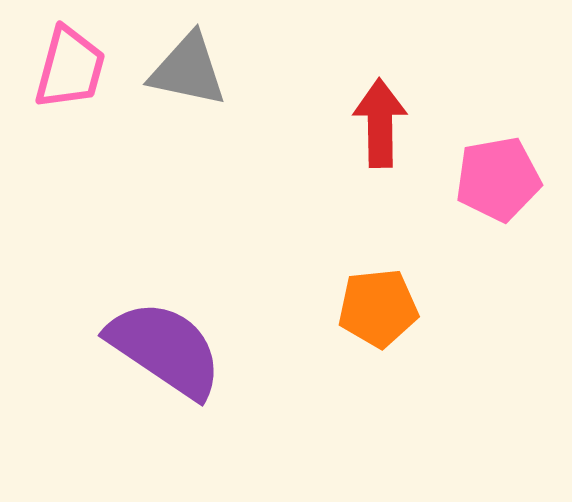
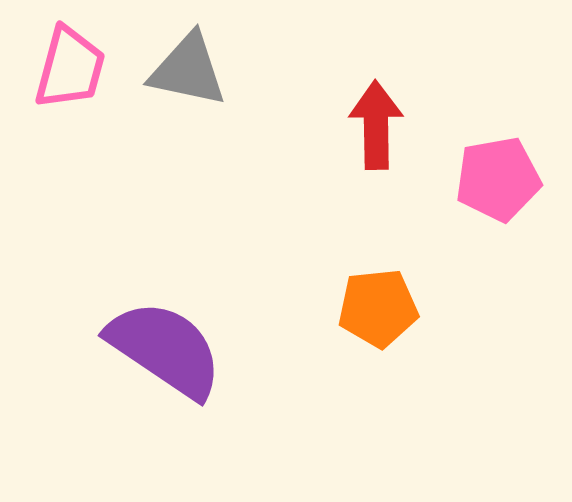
red arrow: moved 4 px left, 2 px down
